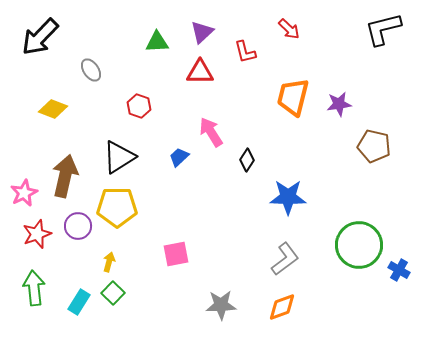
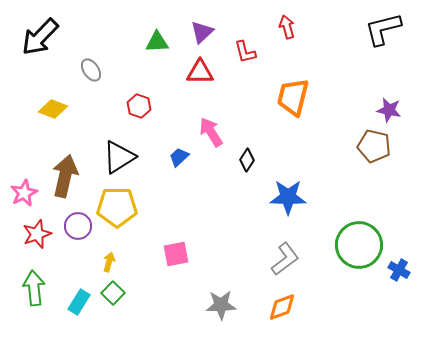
red arrow: moved 2 px left, 2 px up; rotated 150 degrees counterclockwise
purple star: moved 50 px right, 6 px down; rotated 20 degrees clockwise
